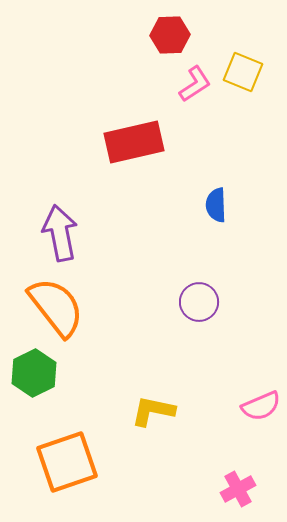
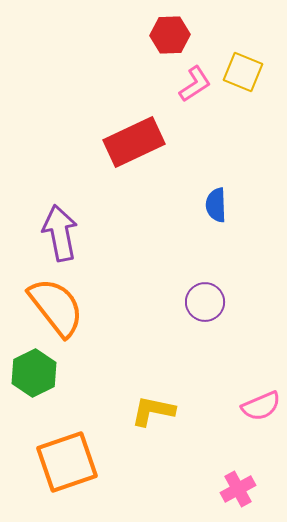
red rectangle: rotated 12 degrees counterclockwise
purple circle: moved 6 px right
